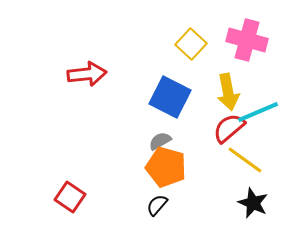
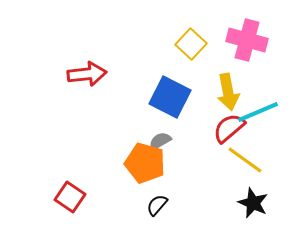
orange pentagon: moved 21 px left, 4 px up
